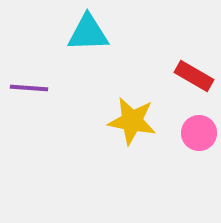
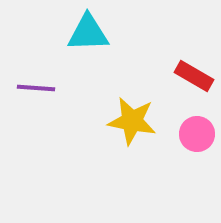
purple line: moved 7 px right
pink circle: moved 2 px left, 1 px down
